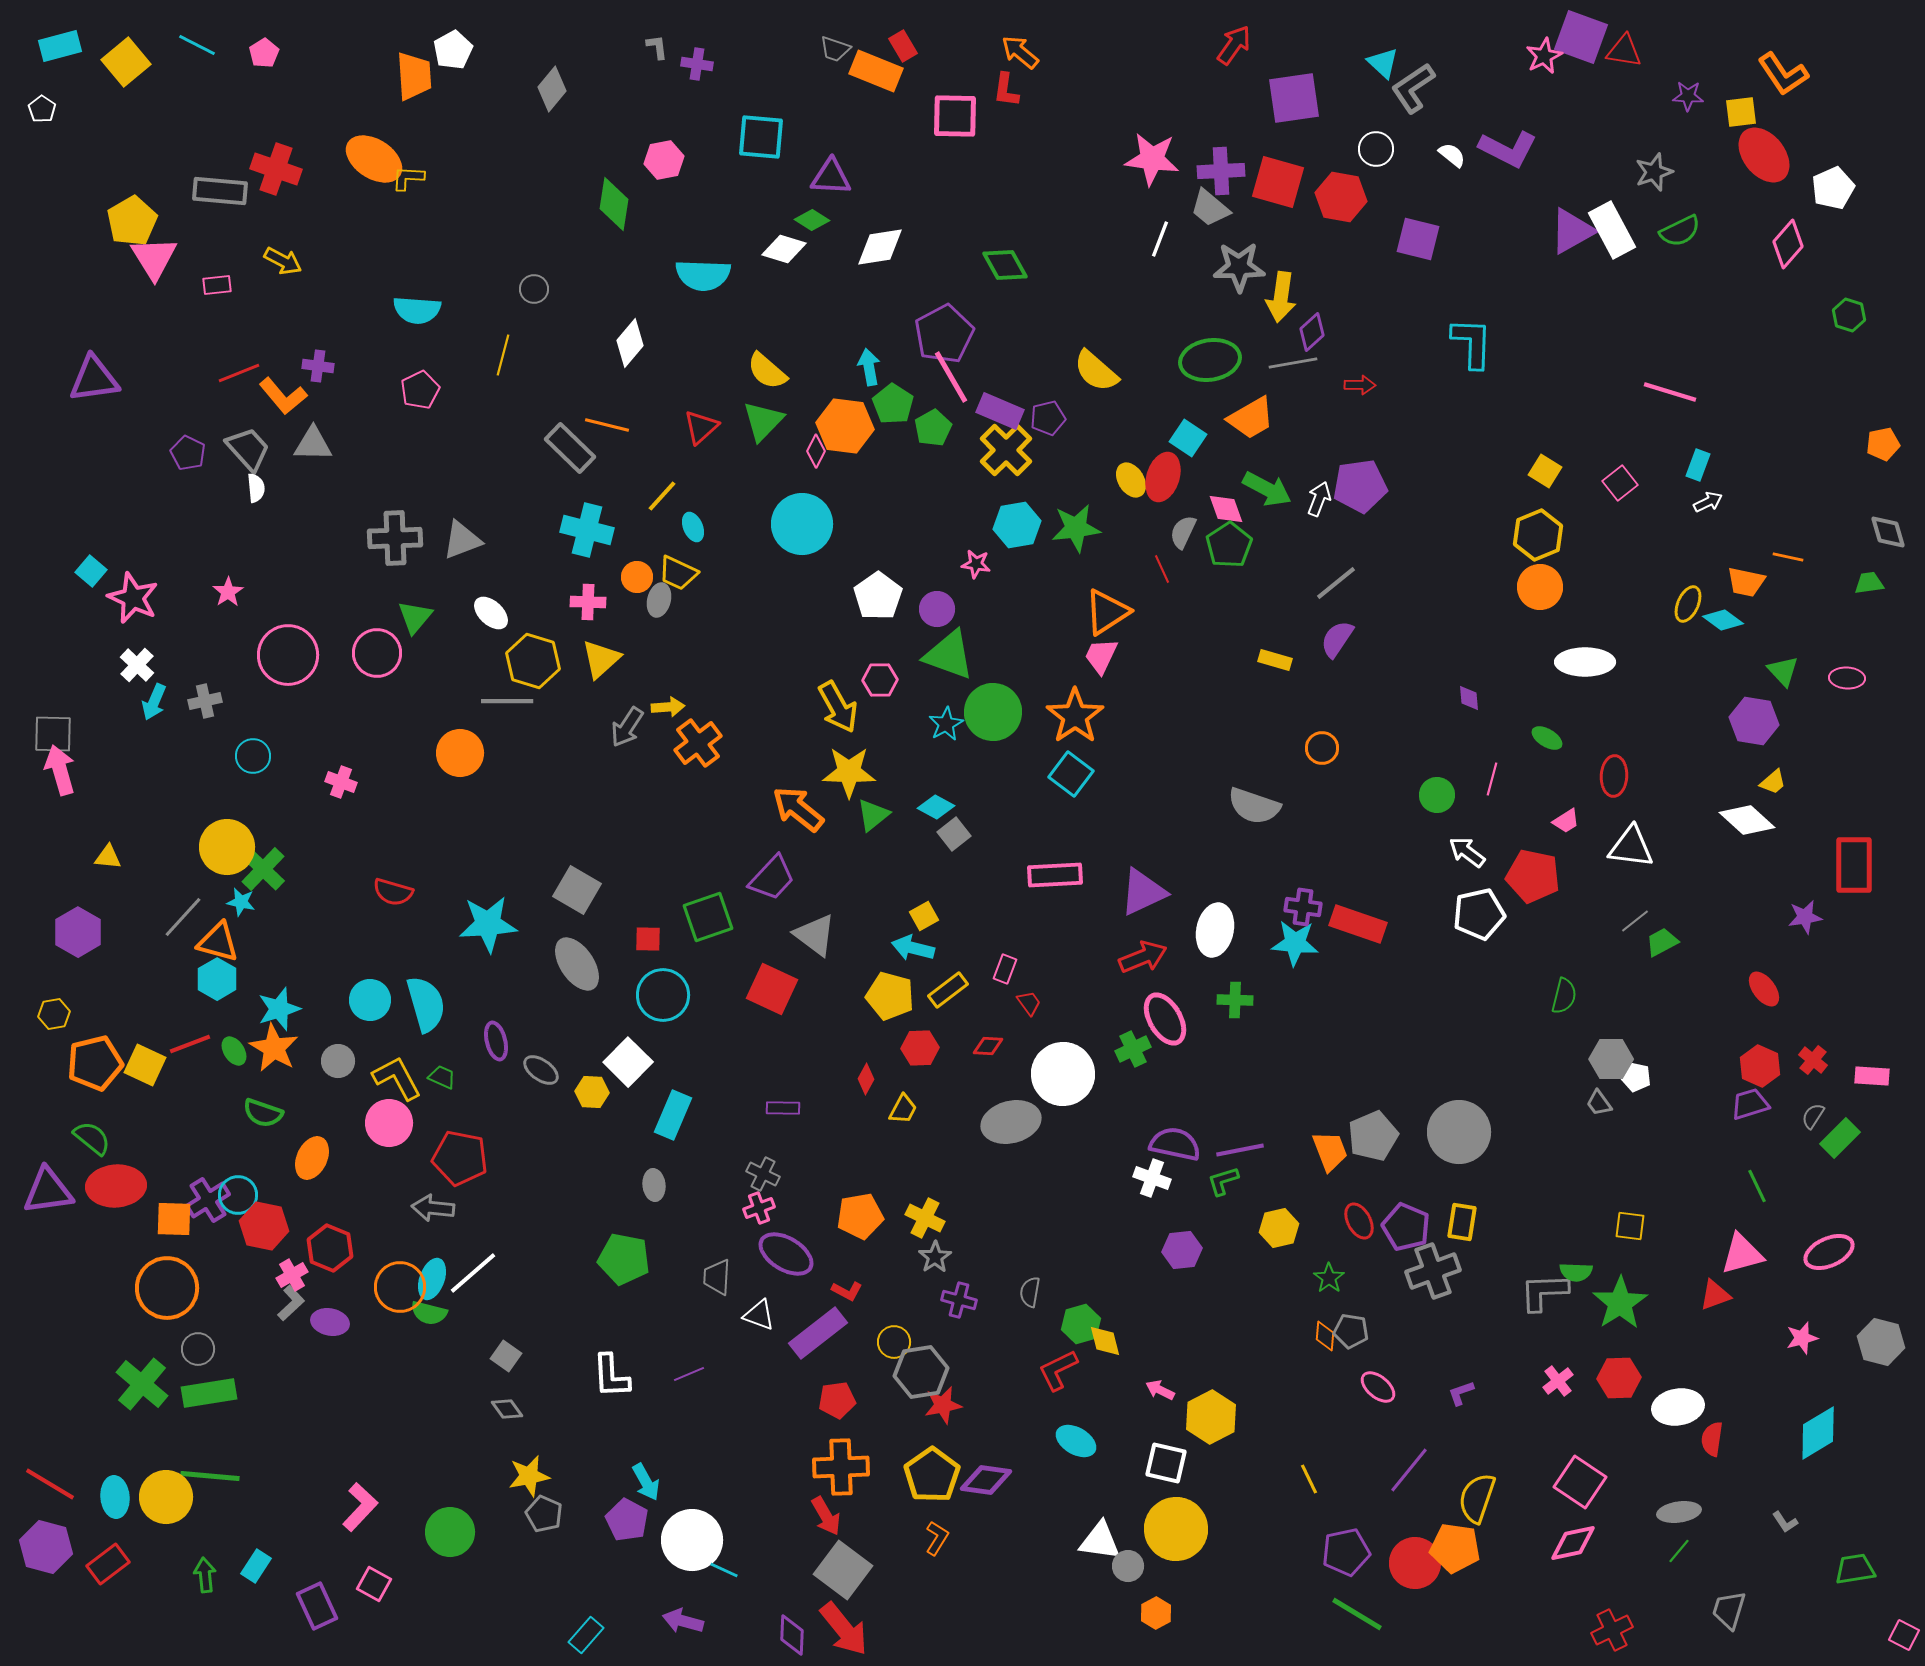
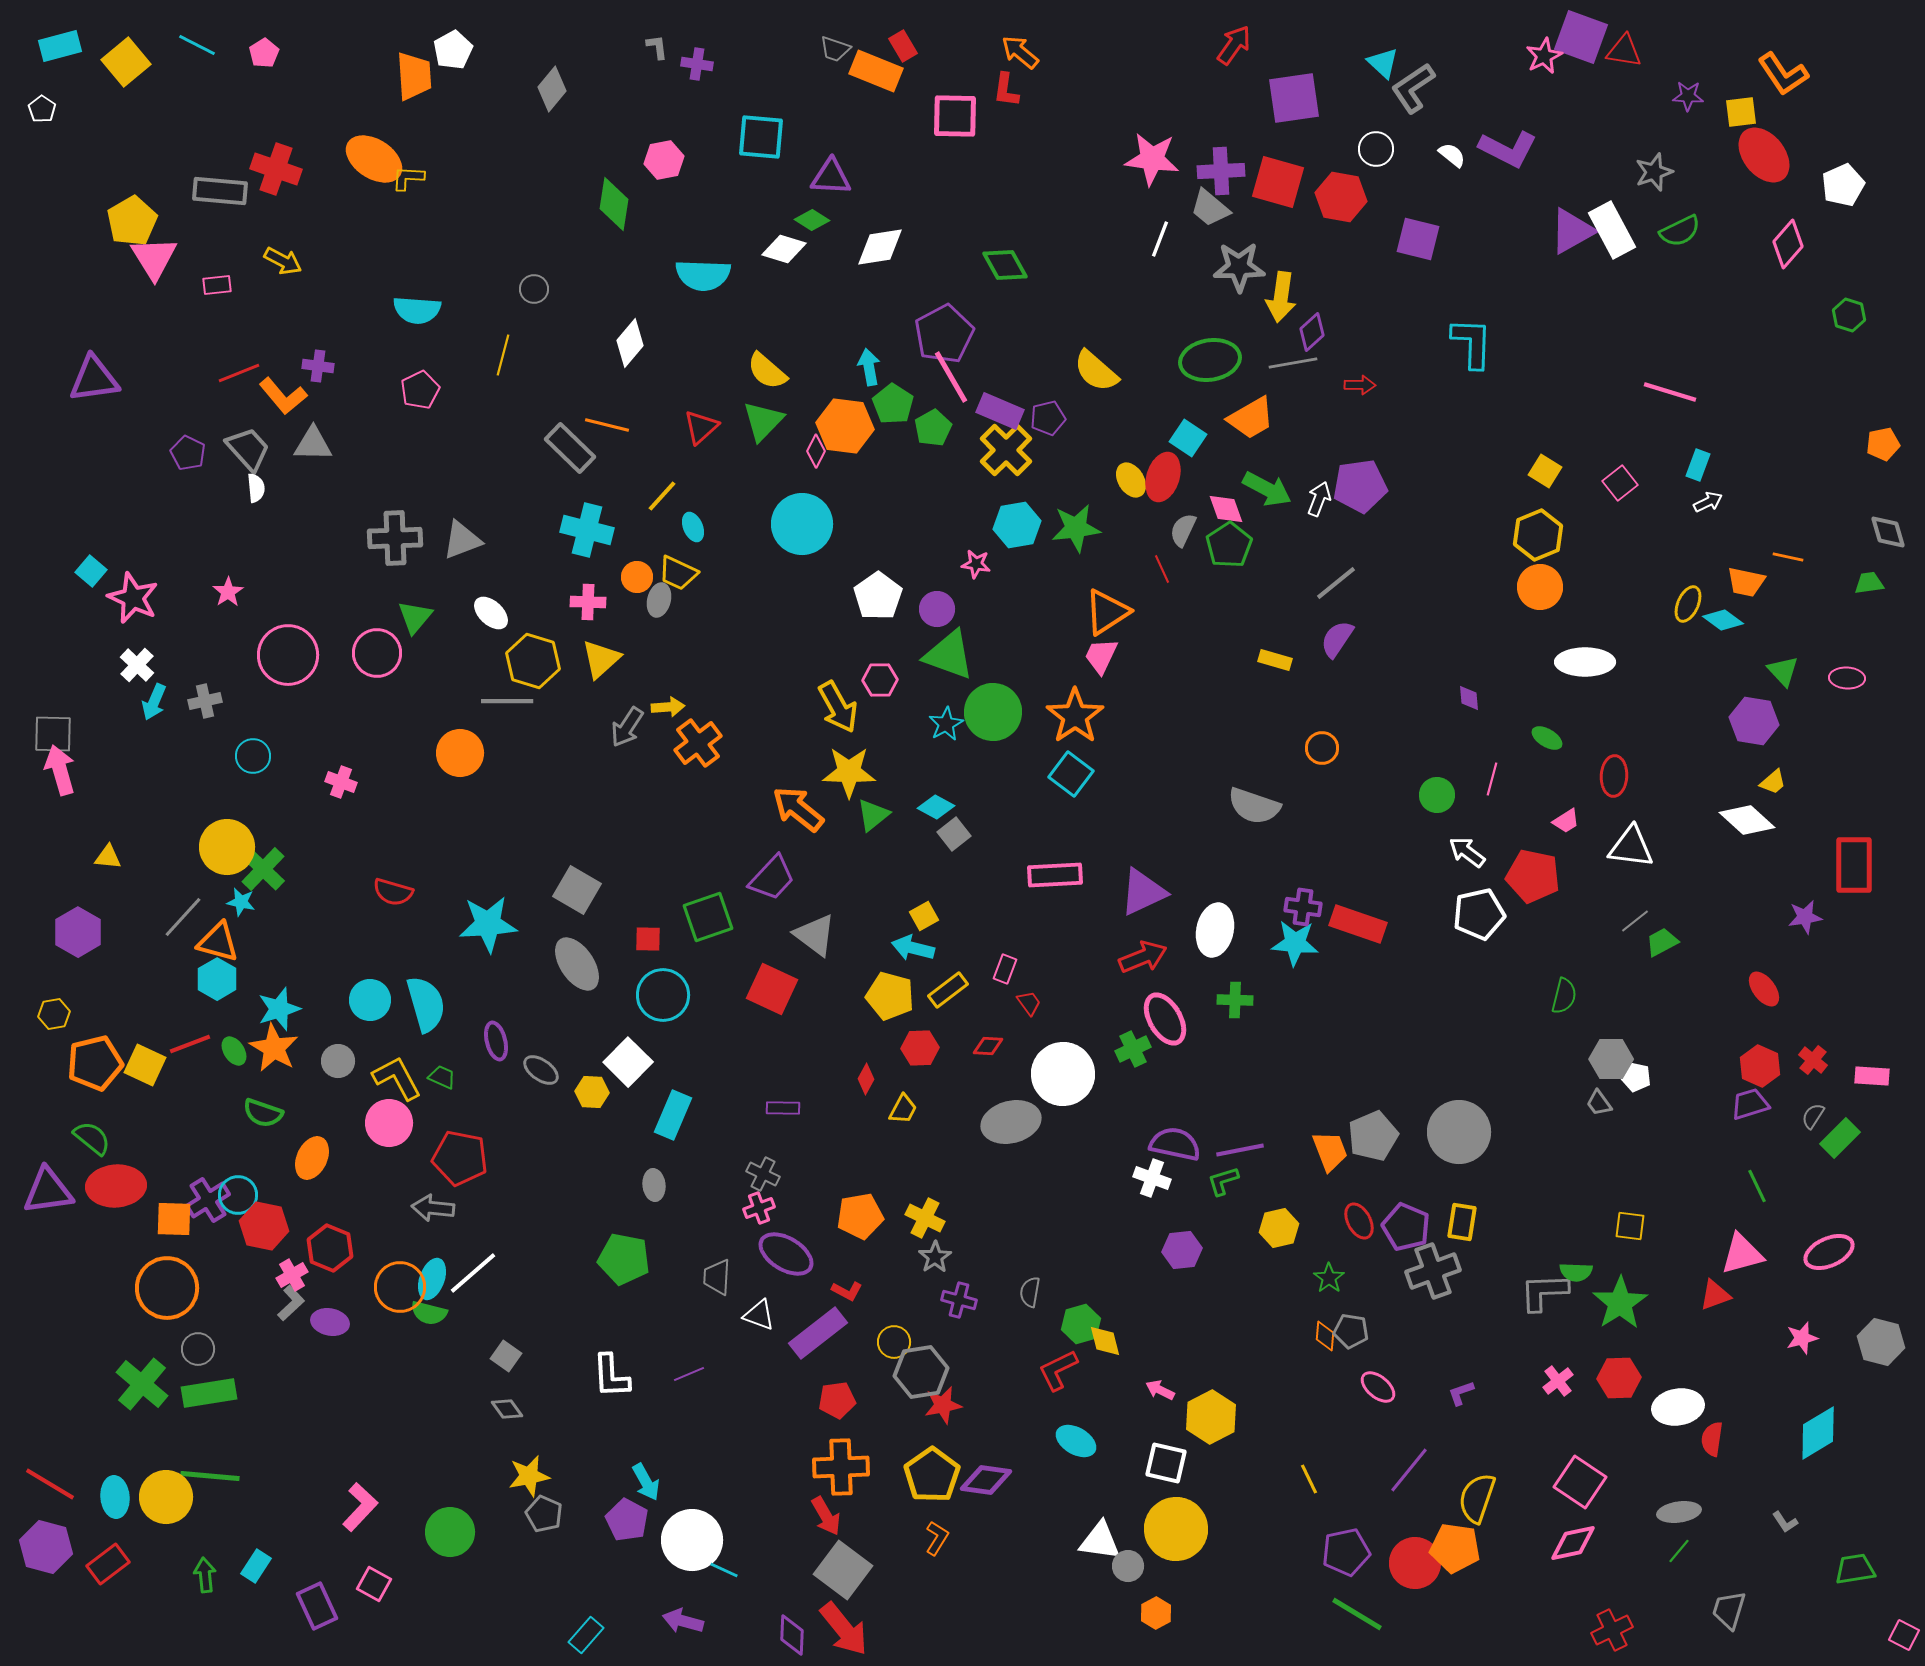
white pentagon at (1833, 188): moved 10 px right, 3 px up
gray semicircle at (1183, 532): moved 2 px up
